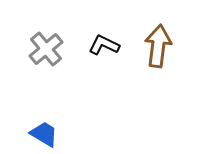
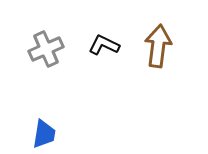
gray cross: rotated 16 degrees clockwise
blue trapezoid: rotated 68 degrees clockwise
